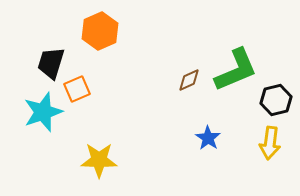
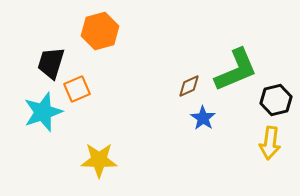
orange hexagon: rotated 9 degrees clockwise
brown diamond: moved 6 px down
blue star: moved 5 px left, 20 px up
